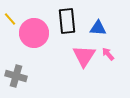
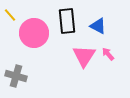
yellow line: moved 4 px up
blue triangle: moved 2 px up; rotated 24 degrees clockwise
